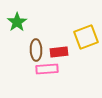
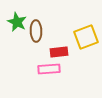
green star: rotated 12 degrees counterclockwise
brown ellipse: moved 19 px up
pink rectangle: moved 2 px right
